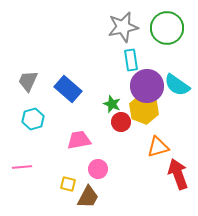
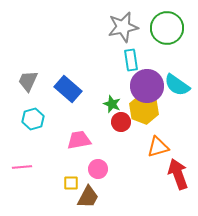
yellow square: moved 3 px right, 1 px up; rotated 14 degrees counterclockwise
